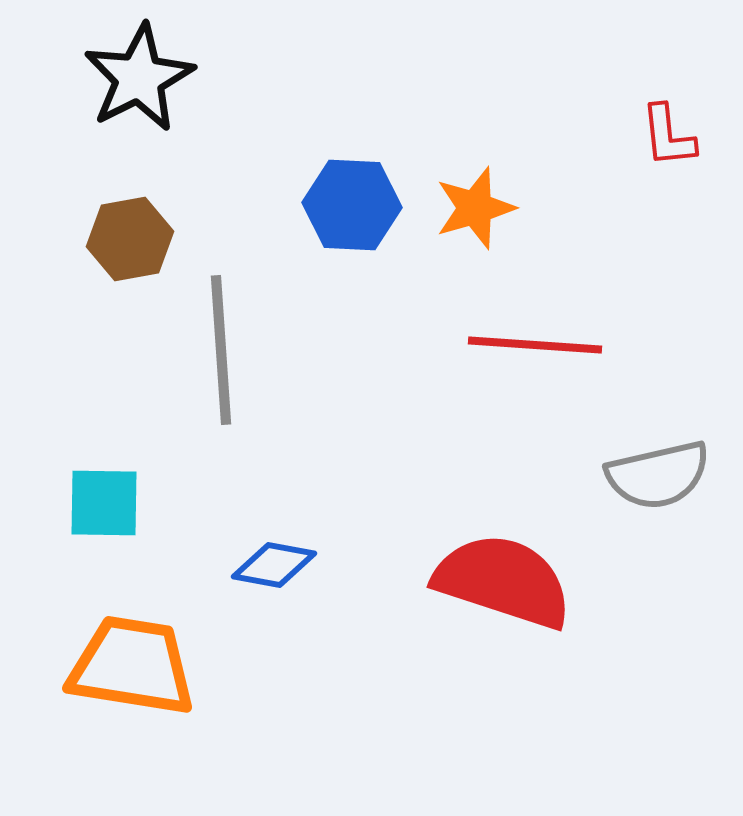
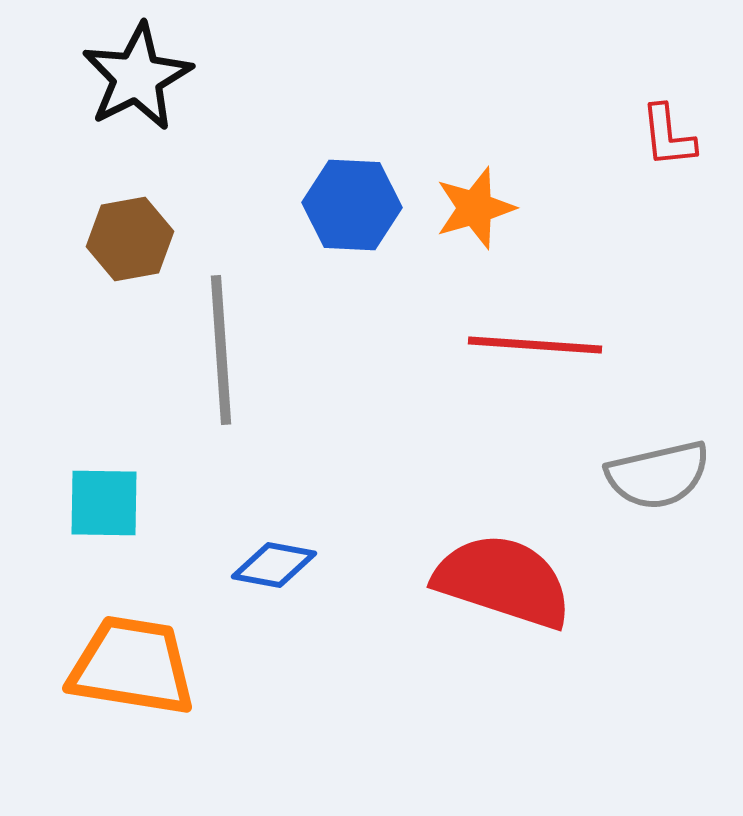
black star: moved 2 px left, 1 px up
